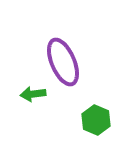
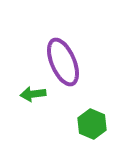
green hexagon: moved 4 px left, 4 px down
